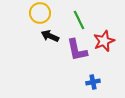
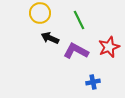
black arrow: moved 2 px down
red star: moved 5 px right, 6 px down
purple L-shape: moved 1 px left, 1 px down; rotated 130 degrees clockwise
